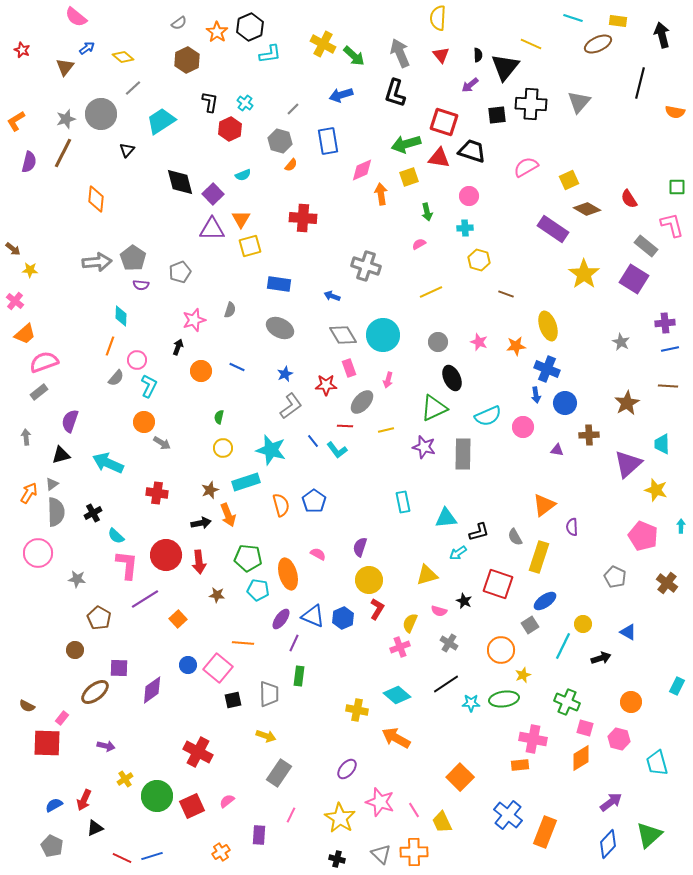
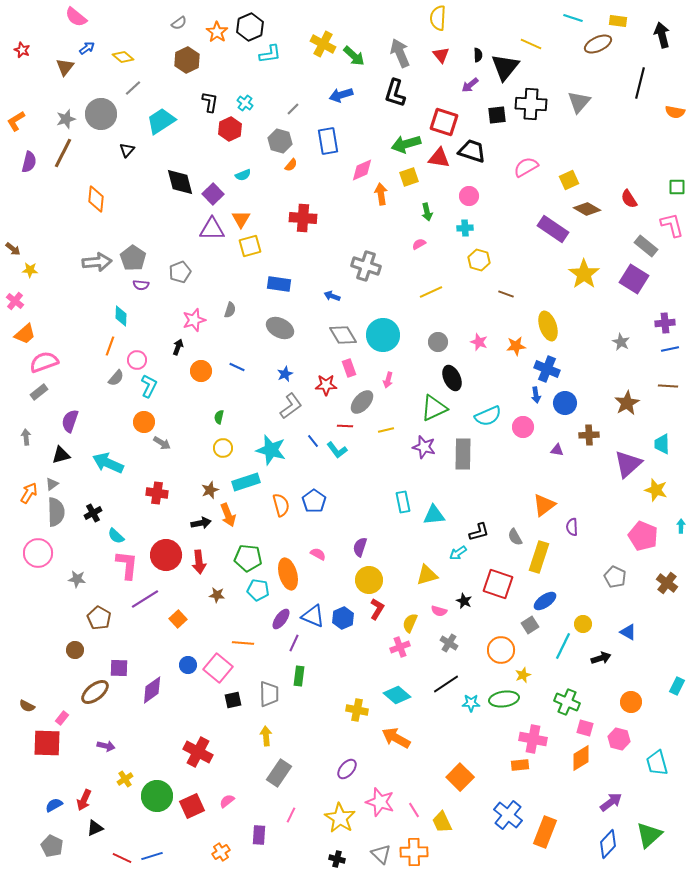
cyan triangle at (446, 518): moved 12 px left, 3 px up
yellow arrow at (266, 736): rotated 114 degrees counterclockwise
